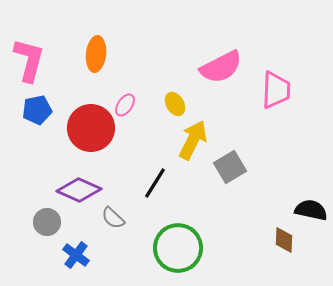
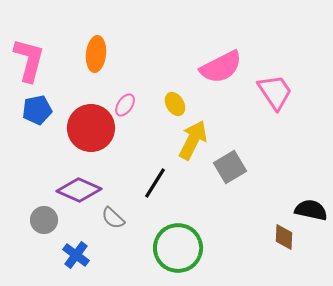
pink trapezoid: moved 1 px left, 2 px down; rotated 36 degrees counterclockwise
gray circle: moved 3 px left, 2 px up
brown diamond: moved 3 px up
